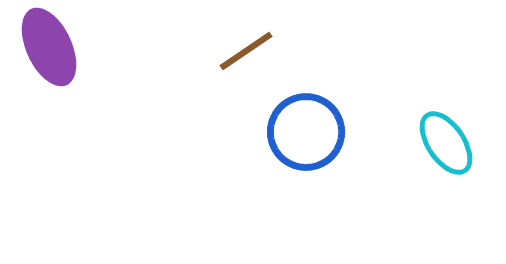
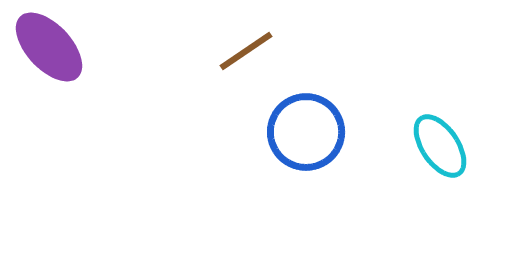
purple ellipse: rotated 18 degrees counterclockwise
cyan ellipse: moved 6 px left, 3 px down
